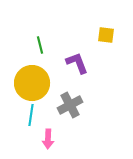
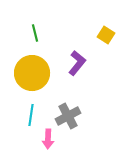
yellow square: rotated 24 degrees clockwise
green line: moved 5 px left, 12 px up
purple L-shape: rotated 60 degrees clockwise
yellow circle: moved 10 px up
gray cross: moved 2 px left, 11 px down
